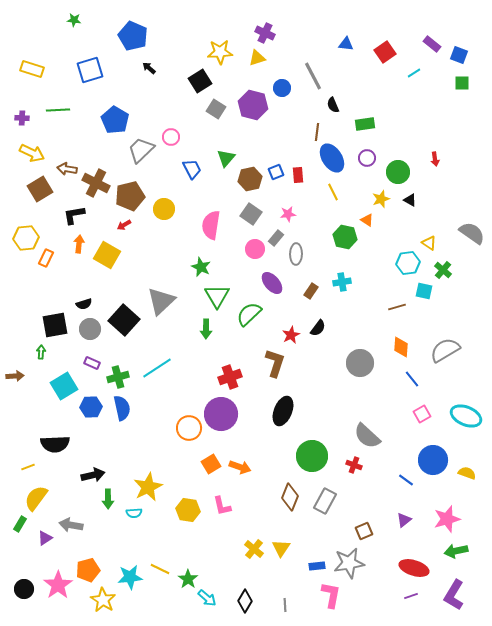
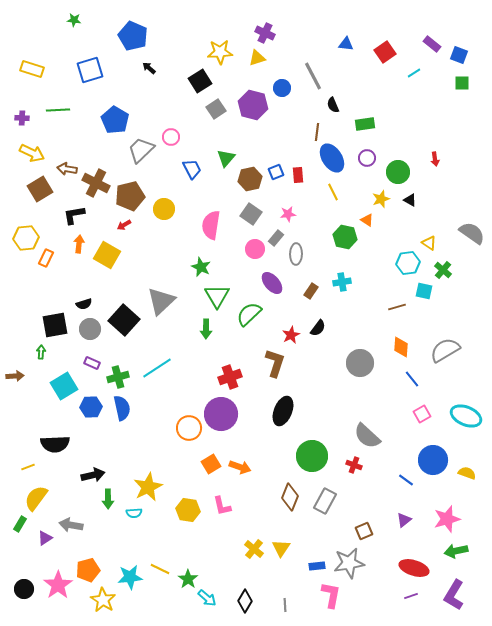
gray square at (216, 109): rotated 24 degrees clockwise
